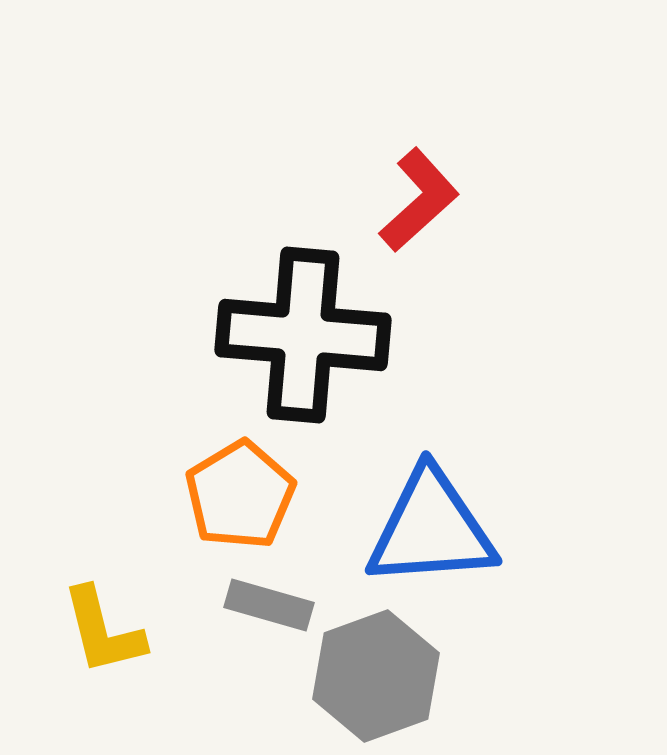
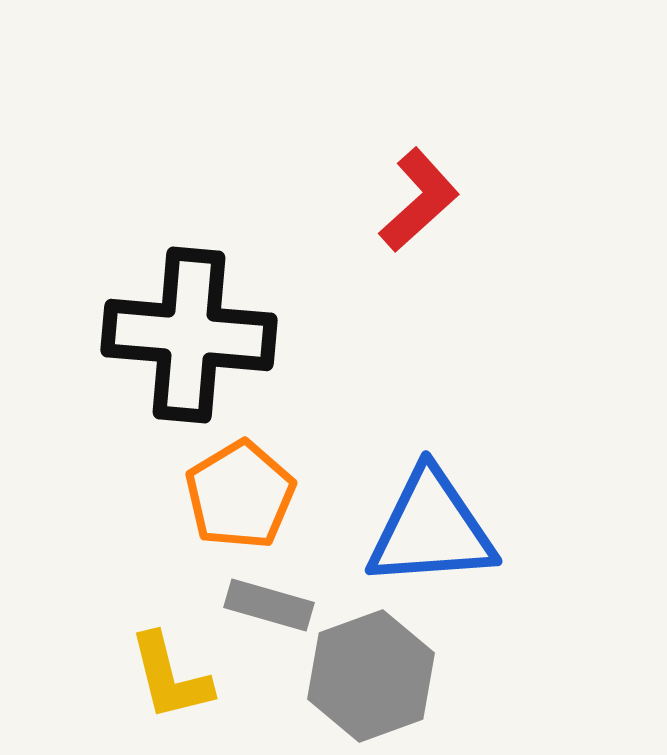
black cross: moved 114 px left
yellow L-shape: moved 67 px right, 46 px down
gray hexagon: moved 5 px left
